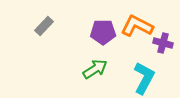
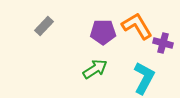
orange L-shape: rotated 32 degrees clockwise
